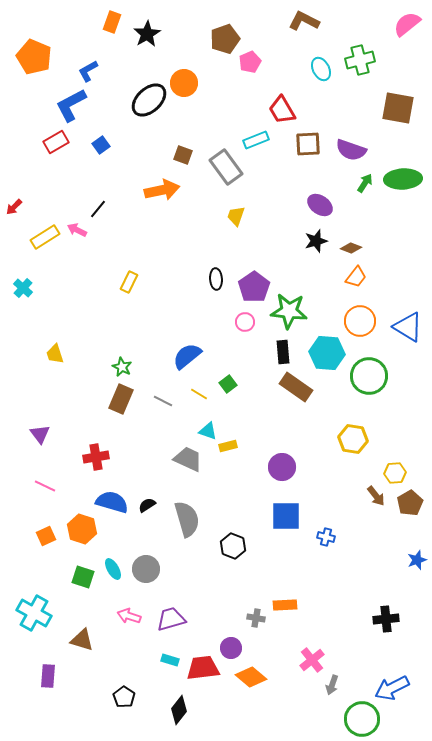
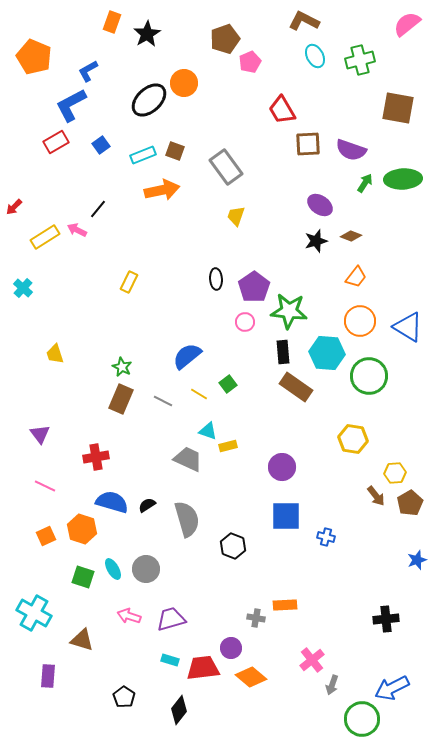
cyan ellipse at (321, 69): moved 6 px left, 13 px up
cyan rectangle at (256, 140): moved 113 px left, 15 px down
brown square at (183, 155): moved 8 px left, 4 px up
brown diamond at (351, 248): moved 12 px up
